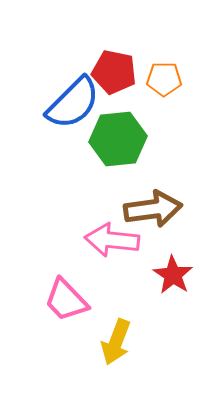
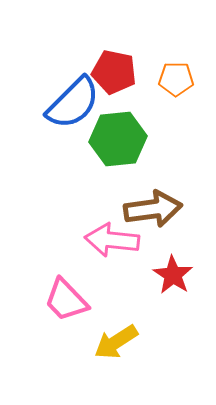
orange pentagon: moved 12 px right
yellow arrow: rotated 36 degrees clockwise
